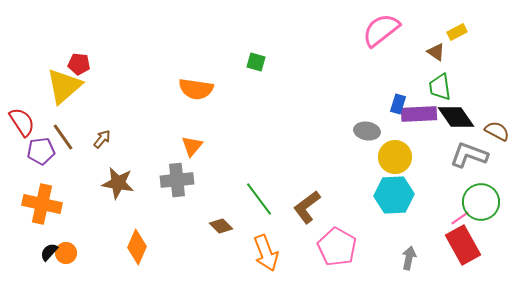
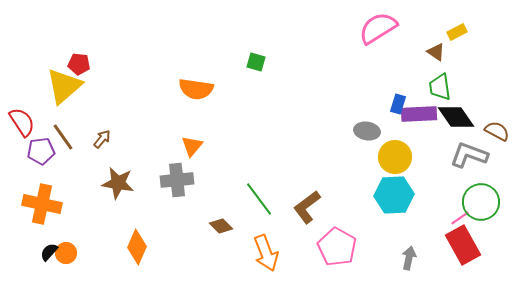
pink semicircle: moved 3 px left, 2 px up; rotated 6 degrees clockwise
